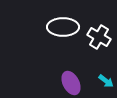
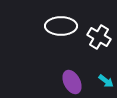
white ellipse: moved 2 px left, 1 px up
purple ellipse: moved 1 px right, 1 px up
